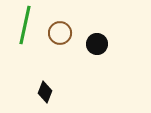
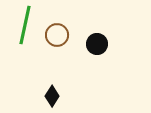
brown circle: moved 3 px left, 2 px down
black diamond: moved 7 px right, 4 px down; rotated 10 degrees clockwise
